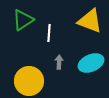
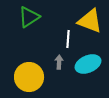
green triangle: moved 6 px right, 3 px up
white line: moved 19 px right, 6 px down
cyan ellipse: moved 3 px left, 1 px down
yellow circle: moved 4 px up
